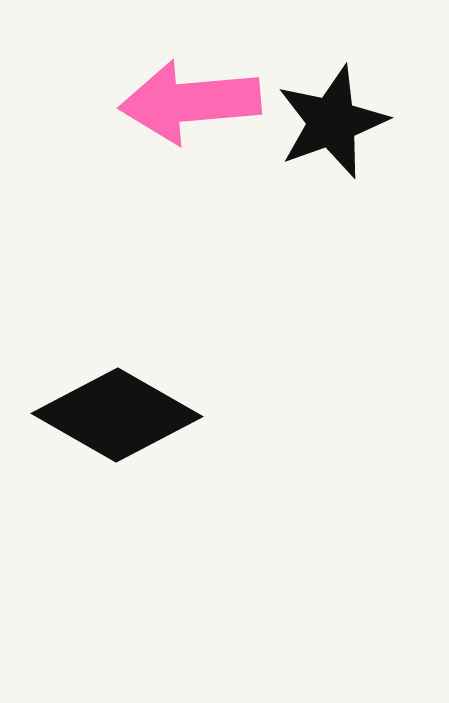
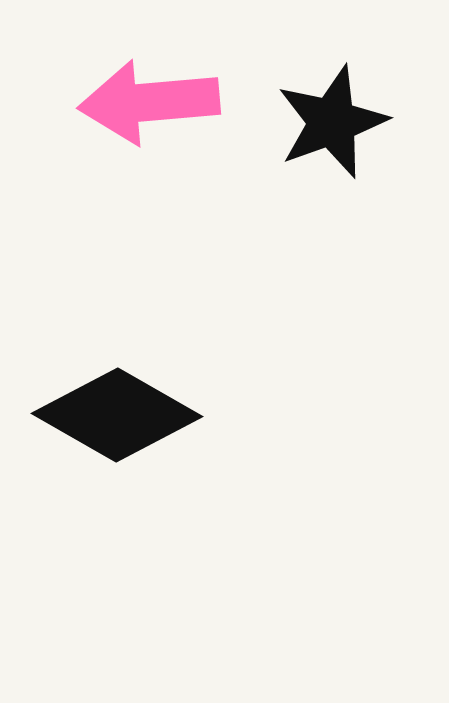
pink arrow: moved 41 px left
